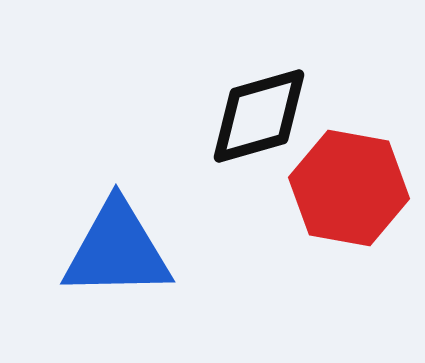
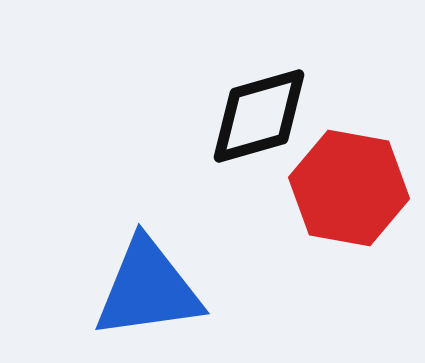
blue triangle: moved 31 px right, 39 px down; rotated 7 degrees counterclockwise
